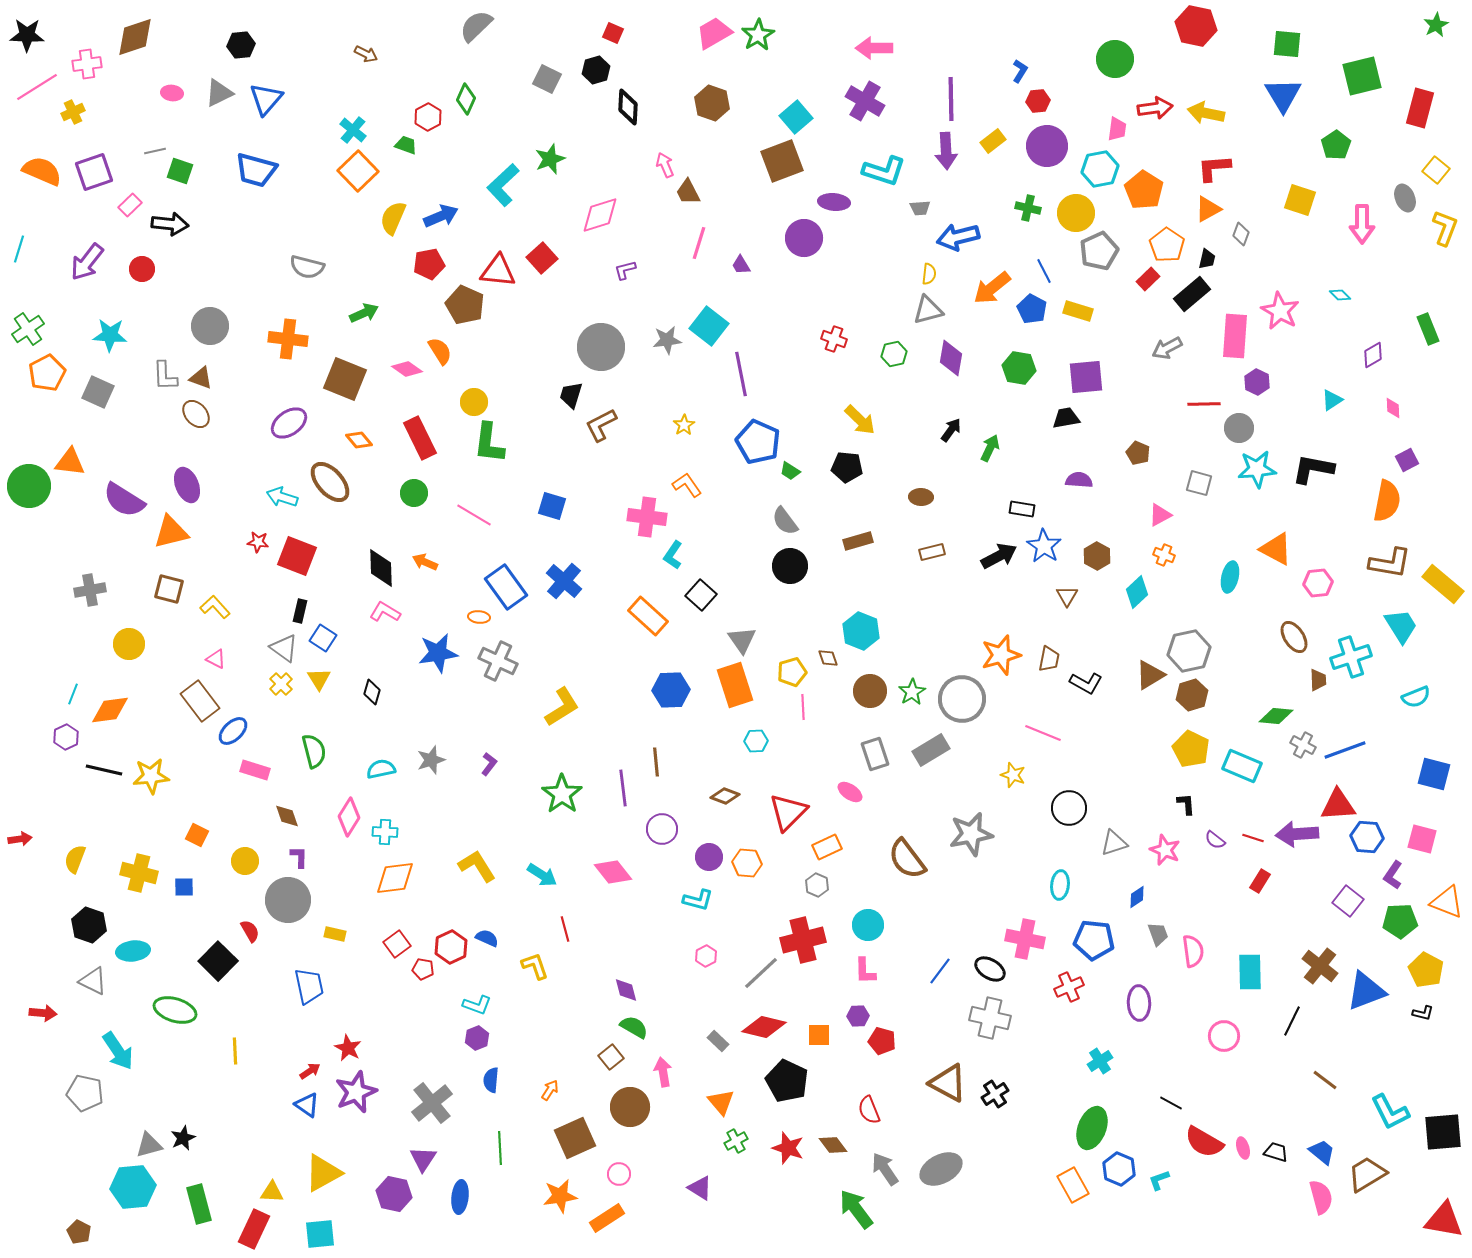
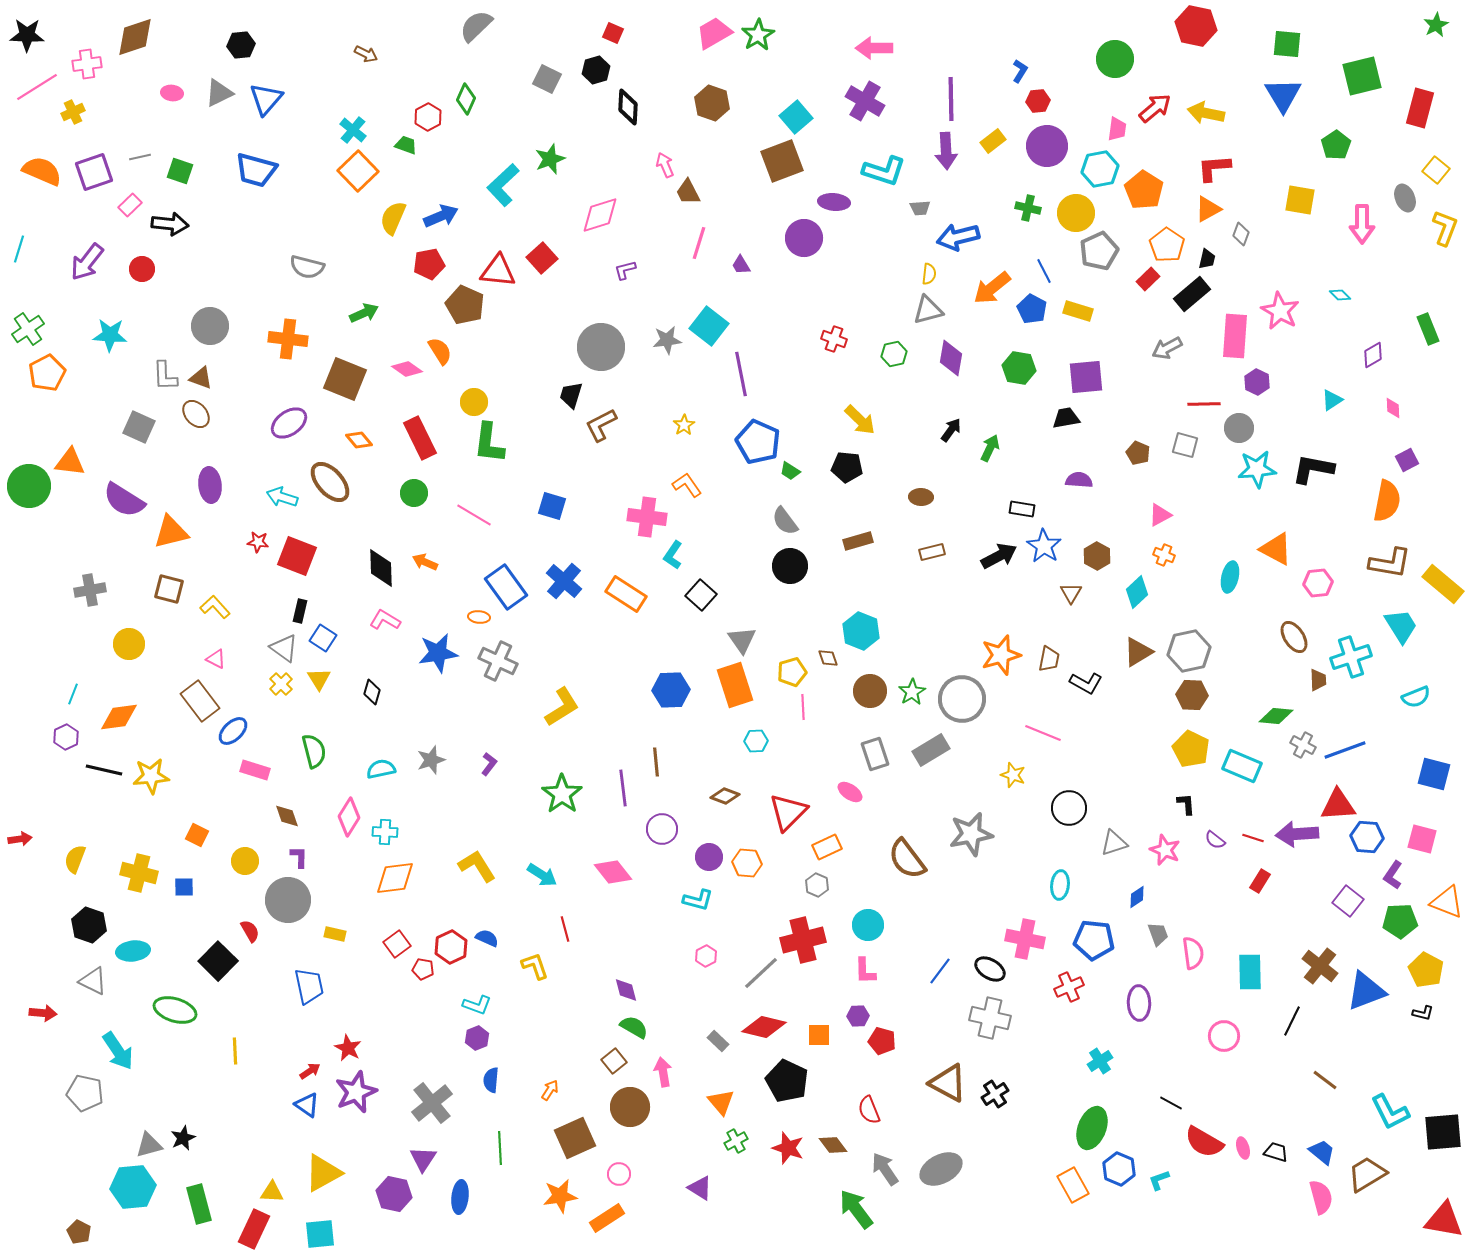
red arrow at (1155, 108): rotated 32 degrees counterclockwise
gray line at (155, 151): moved 15 px left, 6 px down
yellow square at (1300, 200): rotated 8 degrees counterclockwise
gray square at (98, 392): moved 41 px right, 35 px down
gray square at (1199, 483): moved 14 px left, 38 px up
purple ellipse at (187, 485): moved 23 px right; rotated 16 degrees clockwise
brown triangle at (1067, 596): moved 4 px right, 3 px up
pink L-shape at (385, 612): moved 8 px down
orange rectangle at (648, 616): moved 22 px left, 22 px up; rotated 9 degrees counterclockwise
brown triangle at (1150, 675): moved 12 px left, 23 px up
brown hexagon at (1192, 695): rotated 20 degrees clockwise
orange diamond at (110, 710): moved 9 px right, 7 px down
pink semicircle at (1193, 951): moved 2 px down
brown square at (611, 1057): moved 3 px right, 4 px down
